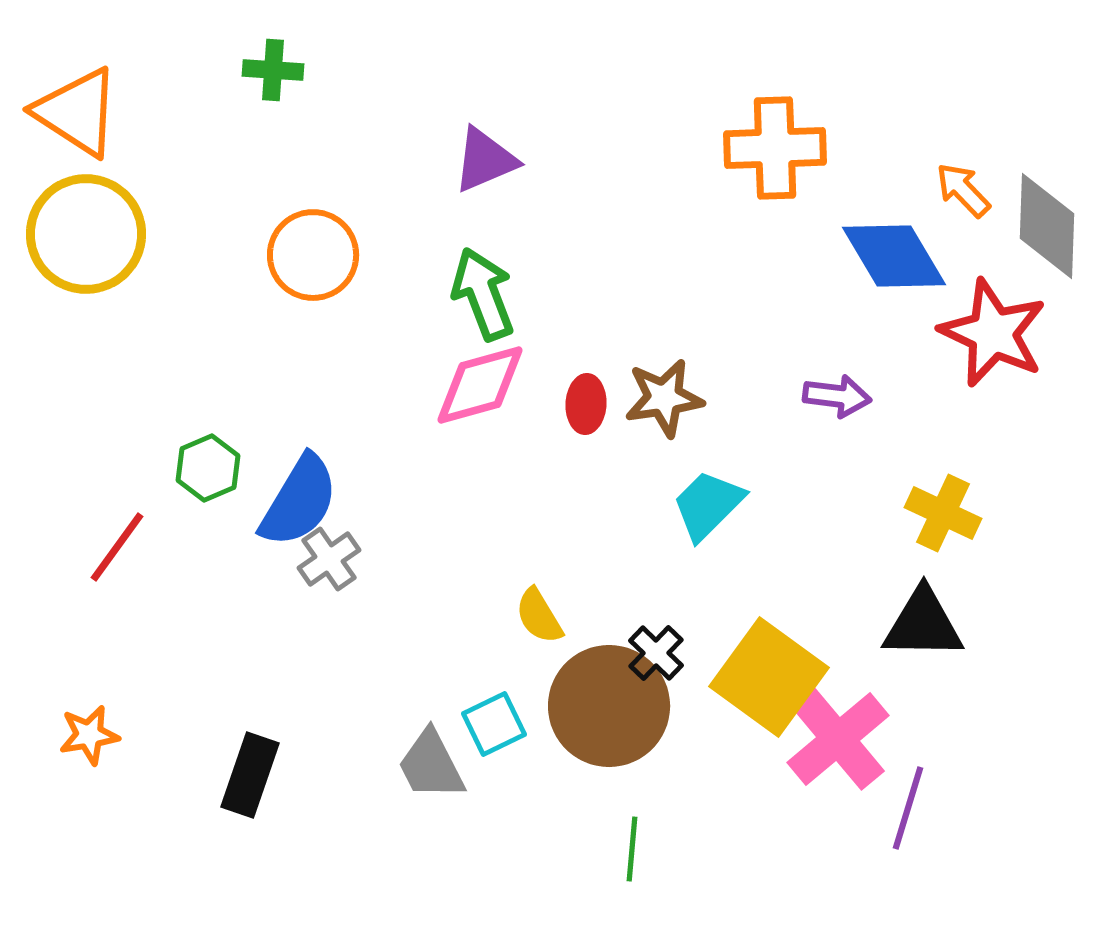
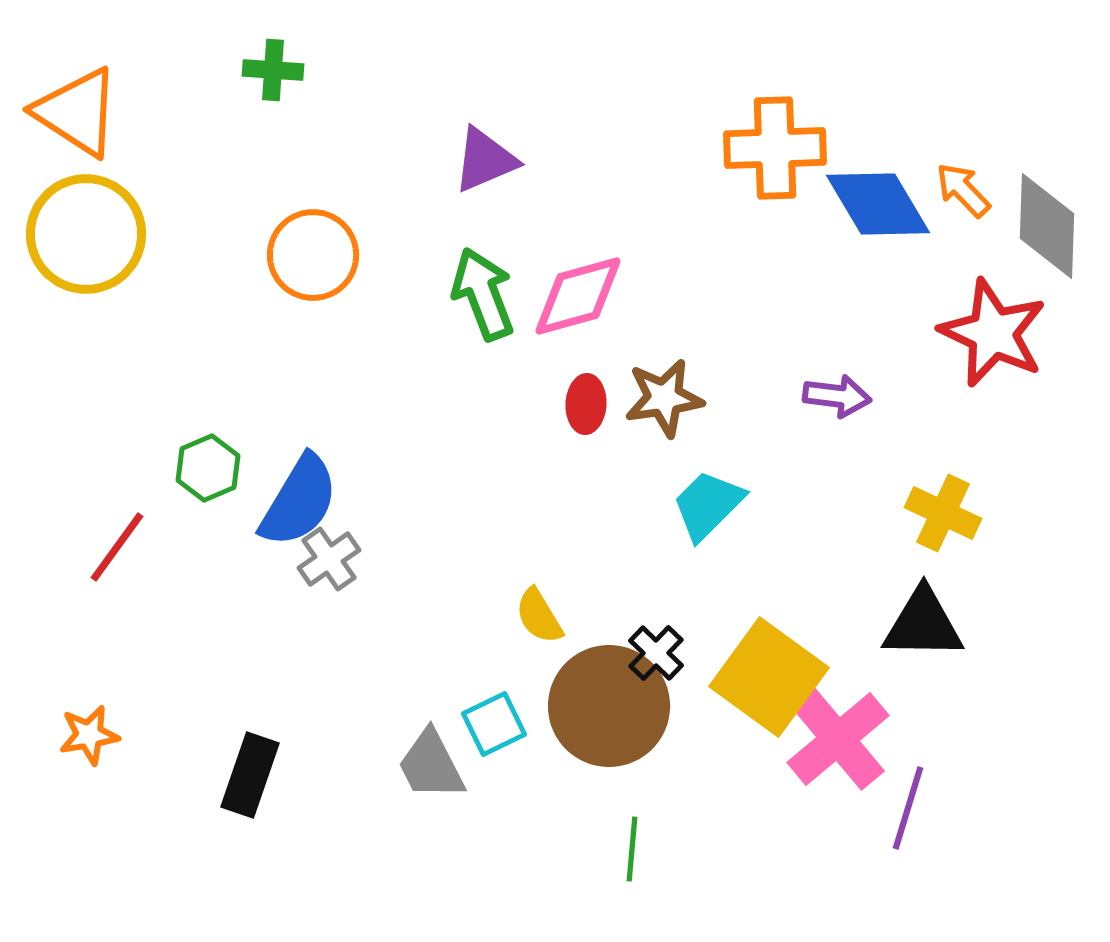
blue diamond: moved 16 px left, 52 px up
pink diamond: moved 98 px right, 89 px up
